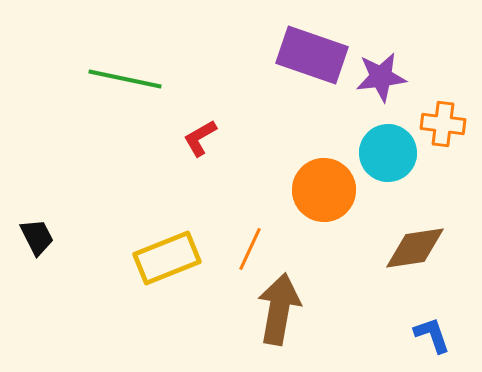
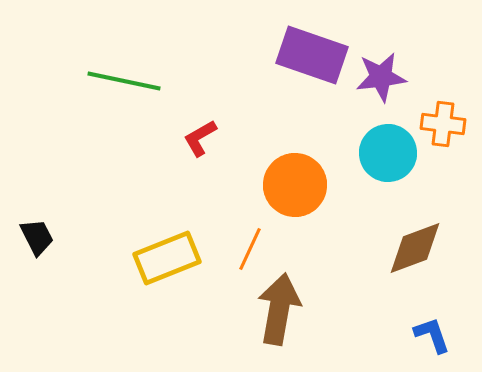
green line: moved 1 px left, 2 px down
orange circle: moved 29 px left, 5 px up
brown diamond: rotated 12 degrees counterclockwise
